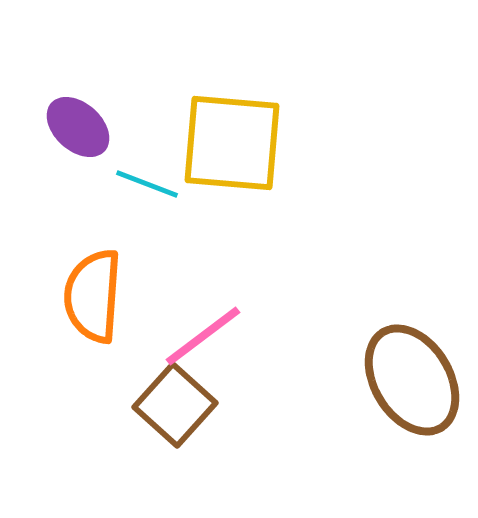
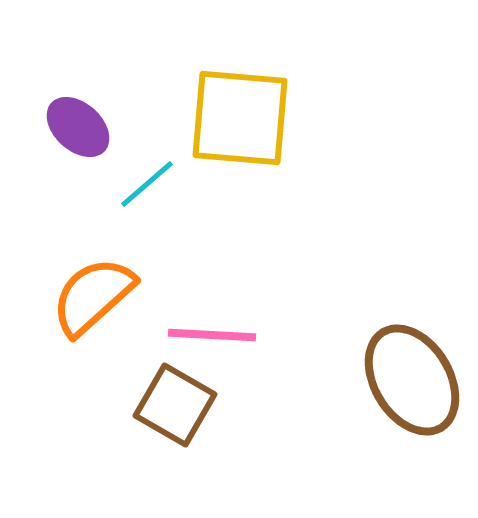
yellow square: moved 8 px right, 25 px up
cyan line: rotated 62 degrees counterclockwise
orange semicircle: rotated 44 degrees clockwise
pink line: moved 9 px right, 1 px up; rotated 40 degrees clockwise
brown square: rotated 12 degrees counterclockwise
